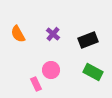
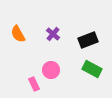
green rectangle: moved 1 px left, 3 px up
pink rectangle: moved 2 px left
